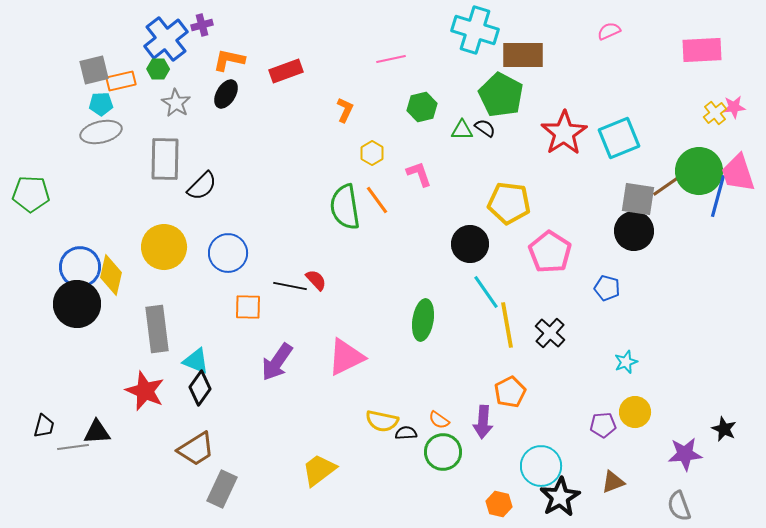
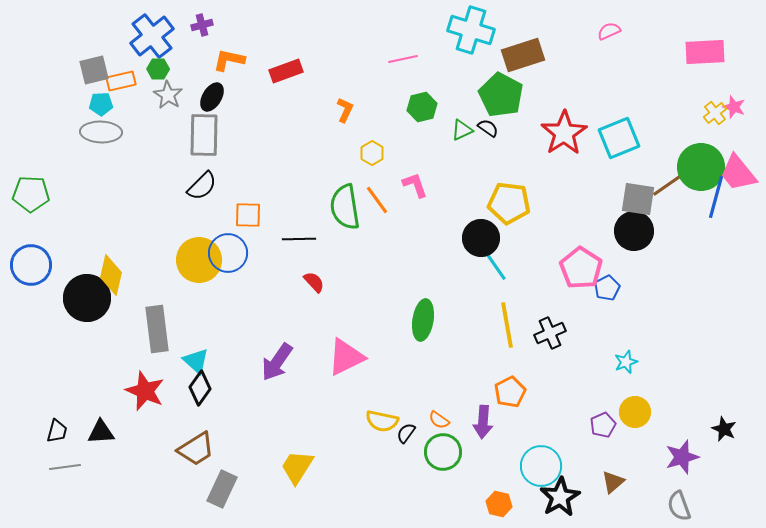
cyan cross at (475, 30): moved 4 px left
blue cross at (166, 39): moved 14 px left, 3 px up
pink rectangle at (702, 50): moved 3 px right, 2 px down
brown rectangle at (523, 55): rotated 18 degrees counterclockwise
pink line at (391, 59): moved 12 px right
black ellipse at (226, 94): moved 14 px left, 3 px down
gray star at (176, 103): moved 8 px left, 8 px up
pink star at (734, 107): rotated 25 degrees clockwise
black semicircle at (485, 128): moved 3 px right
green triangle at (462, 130): rotated 25 degrees counterclockwise
gray ellipse at (101, 132): rotated 15 degrees clockwise
gray rectangle at (165, 159): moved 39 px right, 24 px up
green circle at (699, 171): moved 2 px right, 4 px up
pink trapezoid at (738, 173): rotated 21 degrees counterclockwise
pink L-shape at (419, 174): moved 4 px left, 11 px down
blue line at (718, 196): moved 2 px left, 1 px down
black circle at (470, 244): moved 11 px right, 6 px up
yellow circle at (164, 247): moved 35 px right, 13 px down
pink pentagon at (550, 252): moved 31 px right, 16 px down
blue circle at (80, 267): moved 49 px left, 2 px up
red semicircle at (316, 280): moved 2 px left, 2 px down
black line at (290, 286): moved 9 px right, 47 px up; rotated 12 degrees counterclockwise
blue pentagon at (607, 288): rotated 30 degrees clockwise
cyan line at (486, 292): moved 8 px right, 28 px up
black circle at (77, 304): moved 10 px right, 6 px up
orange square at (248, 307): moved 92 px up
black cross at (550, 333): rotated 24 degrees clockwise
cyan triangle at (196, 361): rotated 20 degrees clockwise
purple pentagon at (603, 425): rotated 20 degrees counterclockwise
black trapezoid at (44, 426): moved 13 px right, 5 px down
black triangle at (97, 432): moved 4 px right
black semicircle at (406, 433): rotated 50 degrees counterclockwise
gray line at (73, 447): moved 8 px left, 20 px down
purple star at (685, 454): moved 3 px left, 3 px down; rotated 12 degrees counterclockwise
yellow trapezoid at (319, 470): moved 22 px left, 3 px up; rotated 21 degrees counterclockwise
brown triangle at (613, 482): rotated 20 degrees counterclockwise
